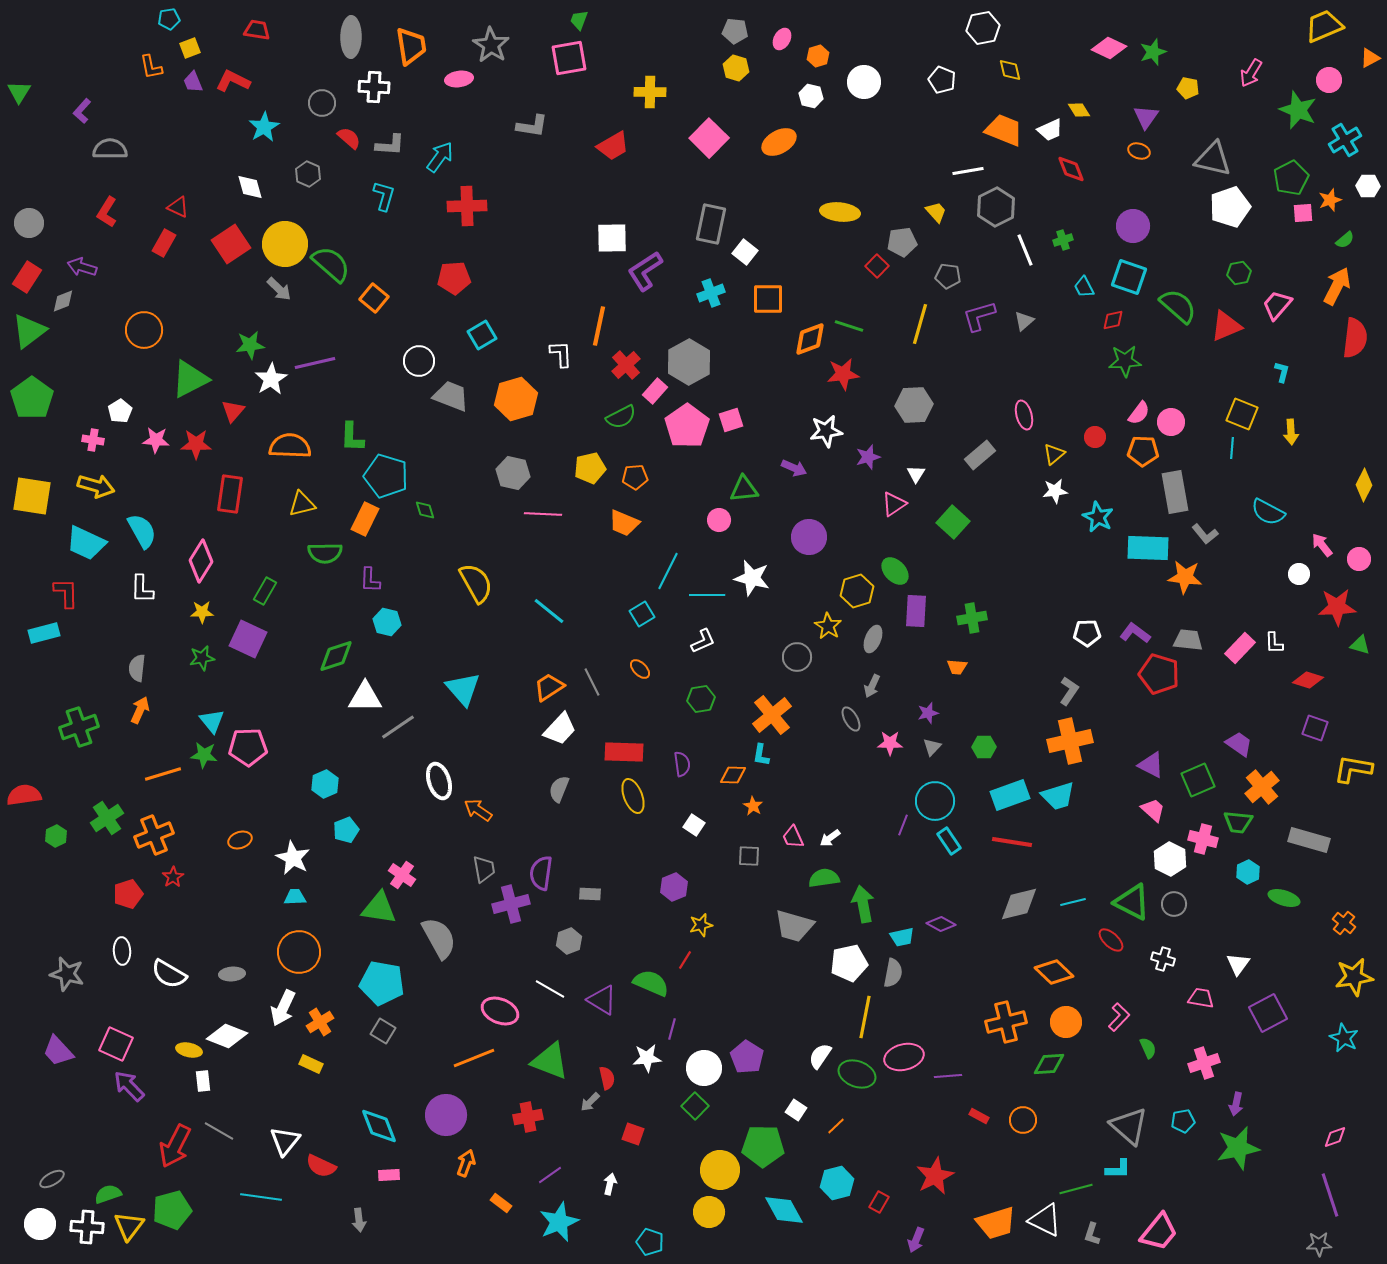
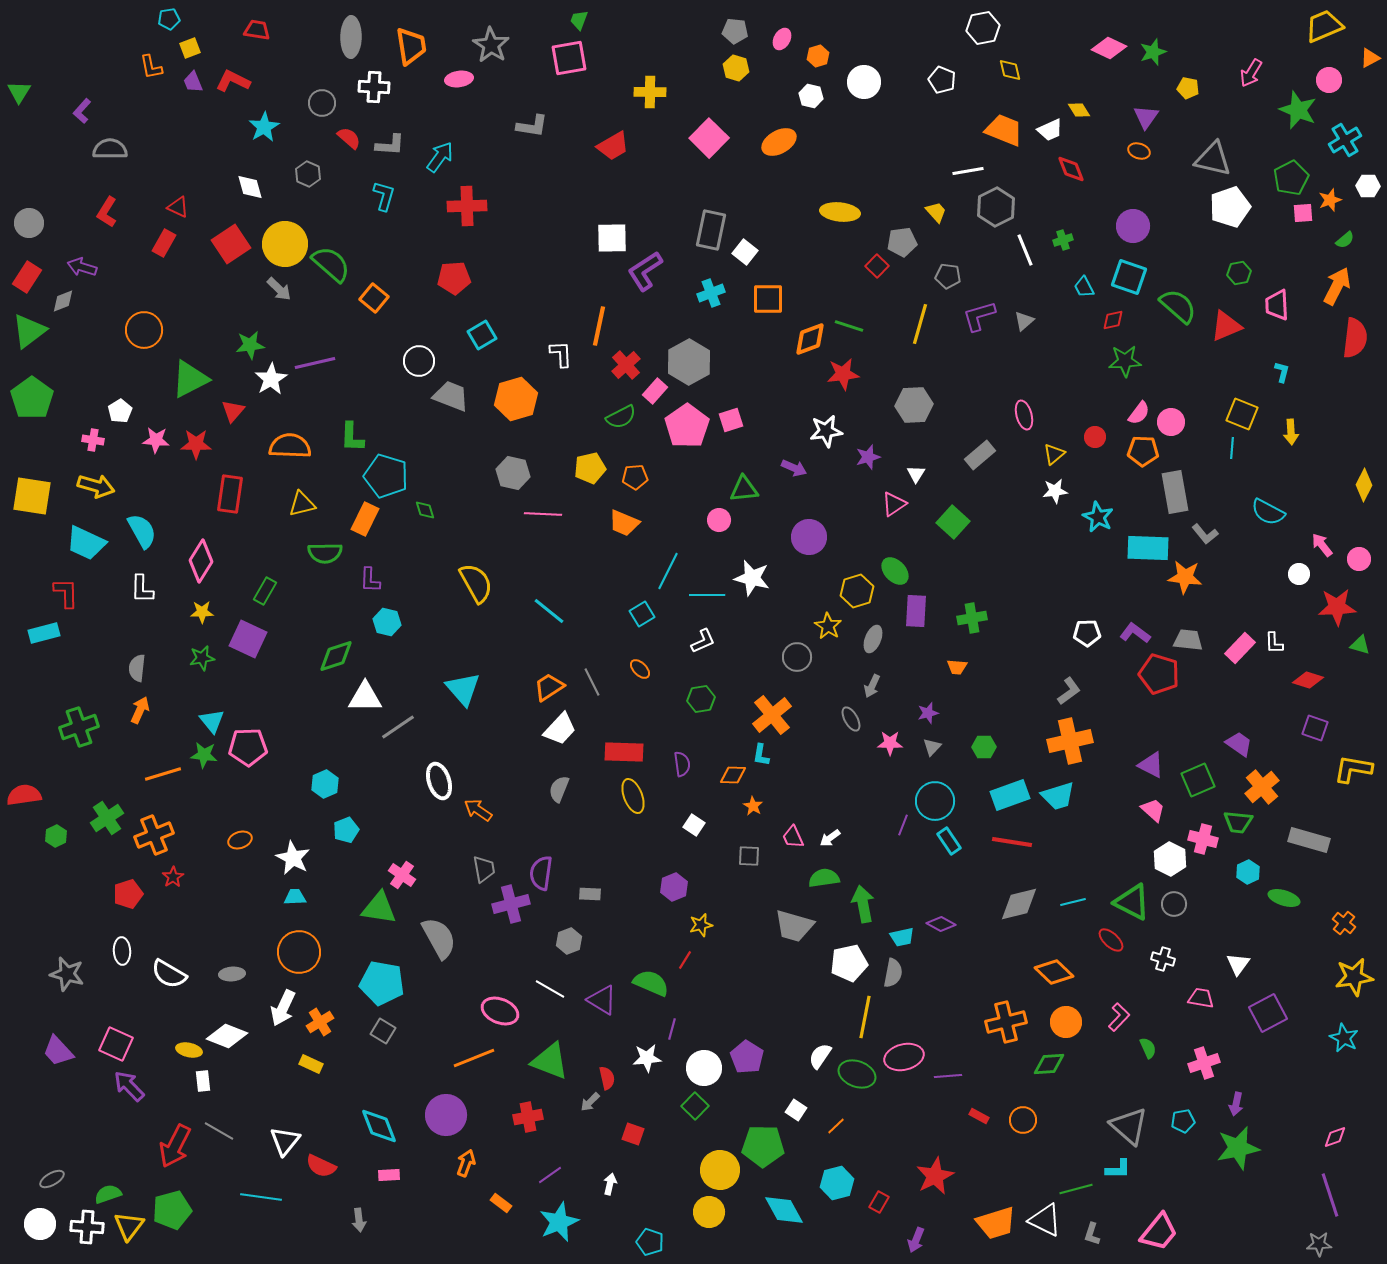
gray rectangle at (711, 224): moved 6 px down
pink trapezoid at (1277, 305): rotated 44 degrees counterclockwise
gray L-shape at (1069, 691): rotated 20 degrees clockwise
